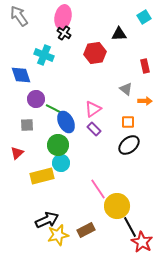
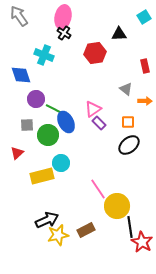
purple rectangle: moved 5 px right, 6 px up
green circle: moved 10 px left, 10 px up
black line: rotated 20 degrees clockwise
